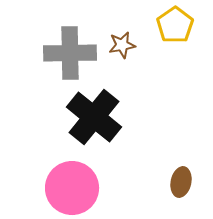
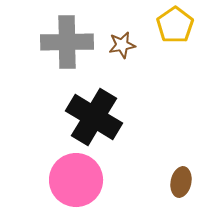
gray cross: moved 3 px left, 11 px up
black cross: rotated 8 degrees counterclockwise
pink circle: moved 4 px right, 8 px up
